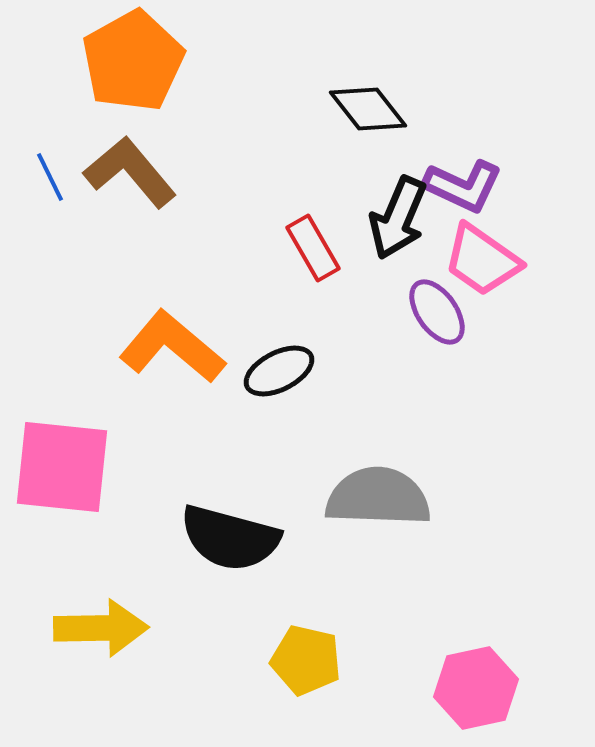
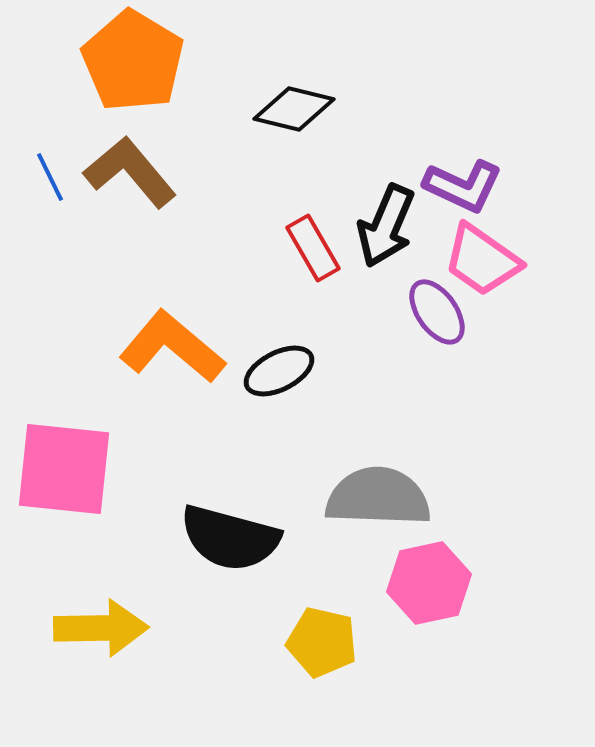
orange pentagon: rotated 12 degrees counterclockwise
black diamond: moved 74 px left; rotated 38 degrees counterclockwise
black arrow: moved 12 px left, 8 px down
pink square: moved 2 px right, 2 px down
yellow pentagon: moved 16 px right, 18 px up
pink hexagon: moved 47 px left, 105 px up
